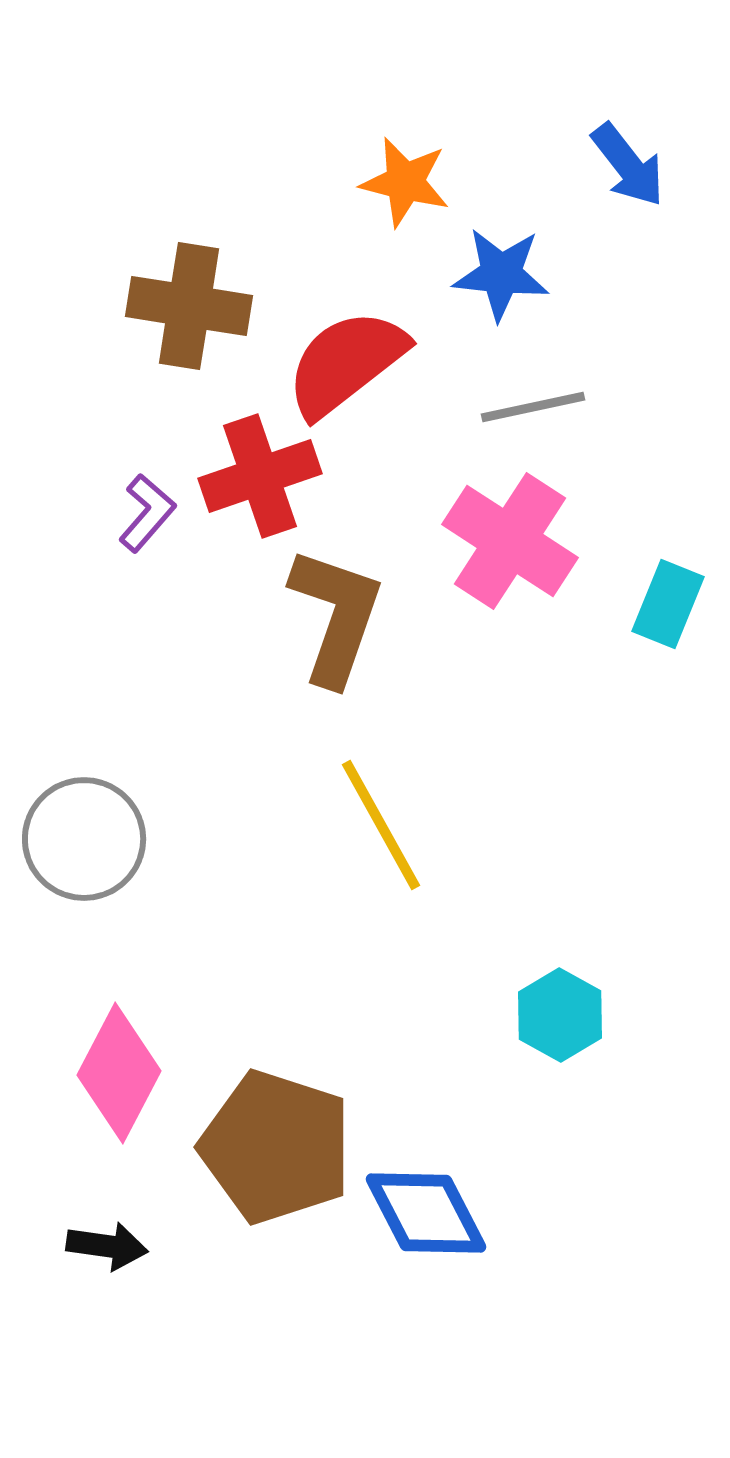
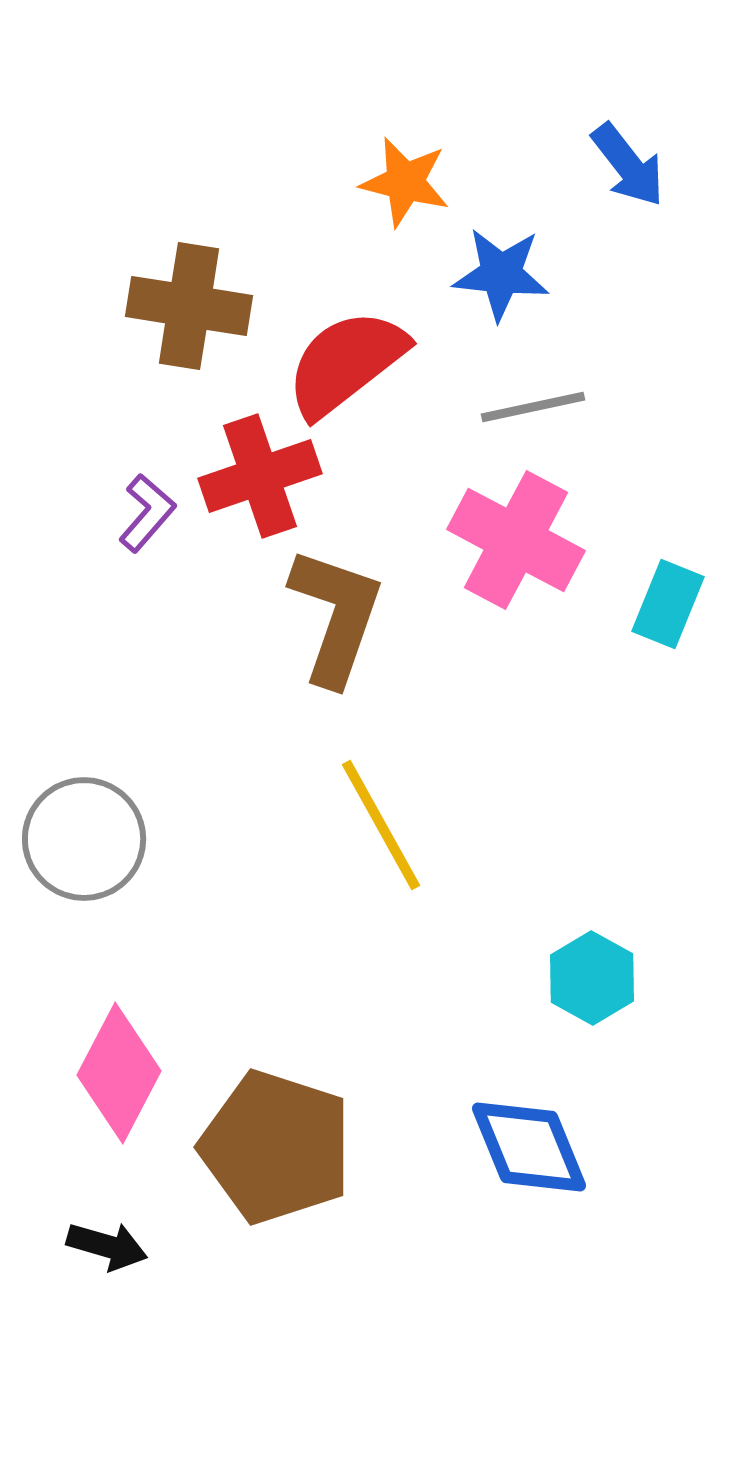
pink cross: moved 6 px right, 1 px up; rotated 5 degrees counterclockwise
cyan hexagon: moved 32 px right, 37 px up
blue diamond: moved 103 px right, 66 px up; rotated 5 degrees clockwise
black arrow: rotated 8 degrees clockwise
